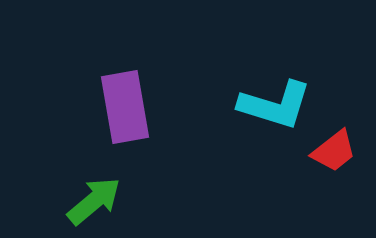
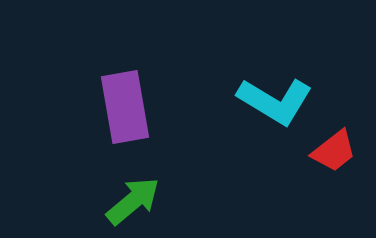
cyan L-shape: moved 4 px up; rotated 14 degrees clockwise
green arrow: moved 39 px right
